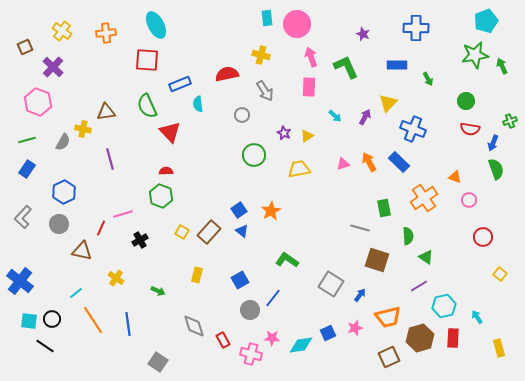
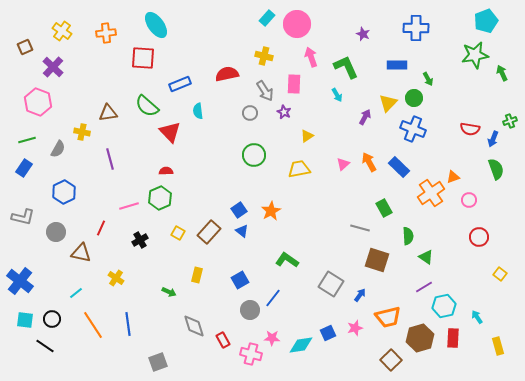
cyan rectangle at (267, 18): rotated 49 degrees clockwise
cyan ellipse at (156, 25): rotated 8 degrees counterclockwise
yellow cross at (261, 55): moved 3 px right, 1 px down
red square at (147, 60): moved 4 px left, 2 px up
green arrow at (502, 66): moved 7 px down
pink rectangle at (309, 87): moved 15 px left, 3 px up
green circle at (466, 101): moved 52 px left, 3 px up
cyan semicircle at (198, 104): moved 7 px down
green semicircle at (147, 106): rotated 25 degrees counterclockwise
brown triangle at (106, 112): moved 2 px right, 1 px down
gray circle at (242, 115): moved 8 px right, 2 px up
cyan arrow at (335, 116): moved 2 px right, 21 px up; rotated 16 degrees clockwise
yellow cross at (83, 129): moved 1 px left, 3 px down
purple star at (284, 133): moved 21 px up
gray semicircle at (63, 142): moved 5 px left, 7 px down
blue arrow at (493, 143): moved 4 px up
blue rectangle at (399, 162): moved 5 px down
pink triangle at (343, 164): rotated 24 degrees counterclockwise
blue rectangle at (27, 169): moved 3 px left, 1 px up
orange triangle at (455, 177): moved 2 px left; rotated 40 degrees counterclockwise
green hexagon at (161, 196): moved 1 px left, 2 px down; rotated 15 degrees clockwise
orange cross at (424, 198): moved 7 px right, 5 px up
green rectangle at (384, 208): rotated 18 degrees counterclockwise
pink line at (123, 214): moved 6 px right, 8 px up
gray L-shape at (23, 217): rotated 120 degrees counterclockwise
gray circle at (59, 224): moved 3 px left, 8 px down
yellow square at (182, 232): moved 4 px left, 1 px down
red circle at (483, 237): moved 4 px left
brown triangle at (82, 251): moved 1 px left, 2 px down
purple line at (419, 286): moved 5 px right, 1 px down
green arrow at (158, 291): moved 11 px right, 1 px down
orange line at (93, 320): moved 5 px down
cyan square at (29, 321): moved 4 px left, 1 px up
yellow rectangle at (499, 348): moved 1 px left, 2 px up
brown square at (389, 357): moved 2 px right, 3 px down; rotated 20 degrees counterclockwise
gray square at (158, 362): rotated 36 degrees clockwise
